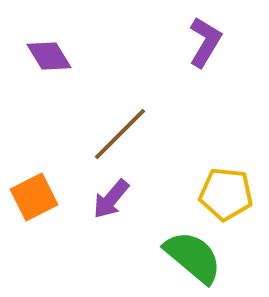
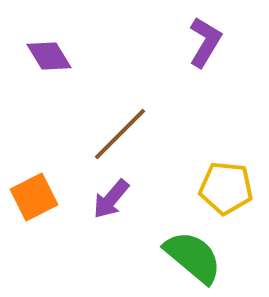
yellow pentagon: moved 6 px up
